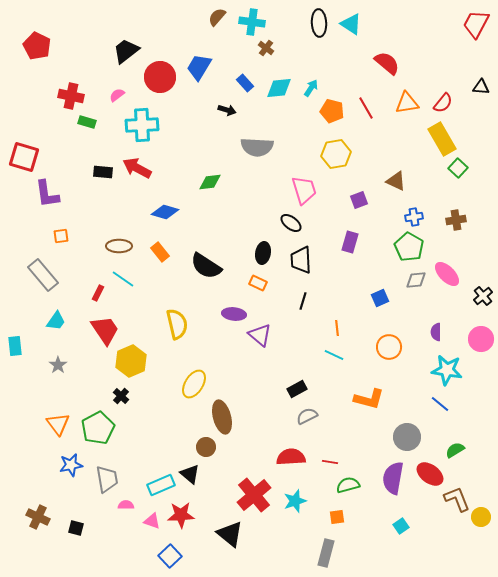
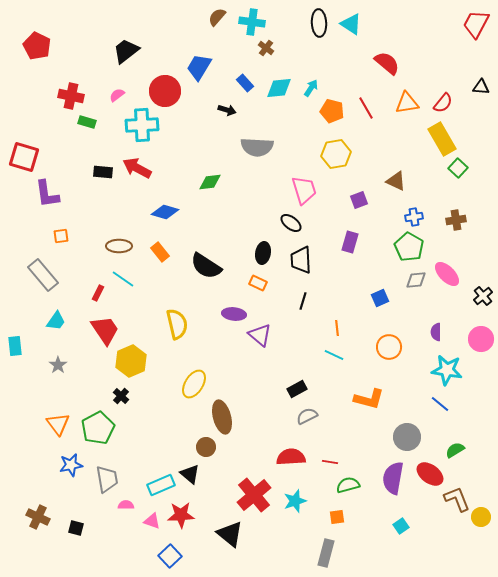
red circle at (160, 77): moved 5 px right, 14 px down
